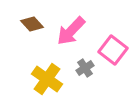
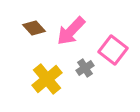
brown diamond: moved 2 px right, 4 px down
yellow cross: rotated 16 degrees clockwise
